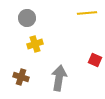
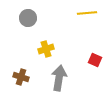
gray circle: moved 1 px right
yellow cross: moved 11 px right, 5 px down
